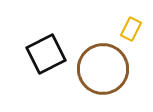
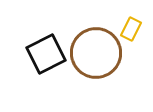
brown circle: moved 7 px left, 16 px up
